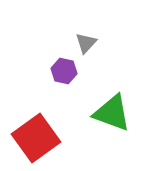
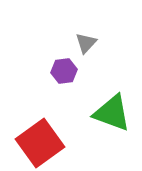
purple hexagon: rotated 20 degrees counterclockwise
red square: moved 4 px right, 5 px down
